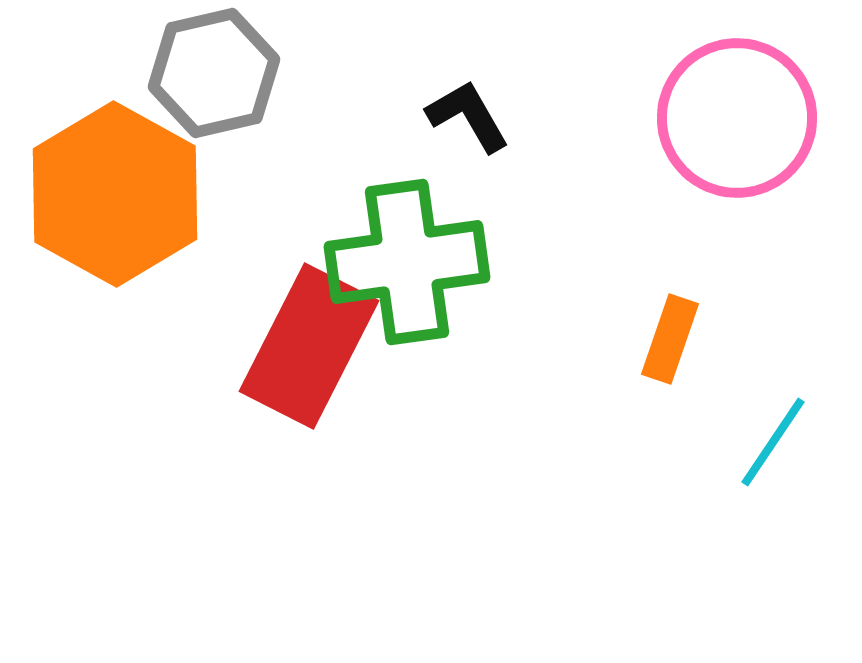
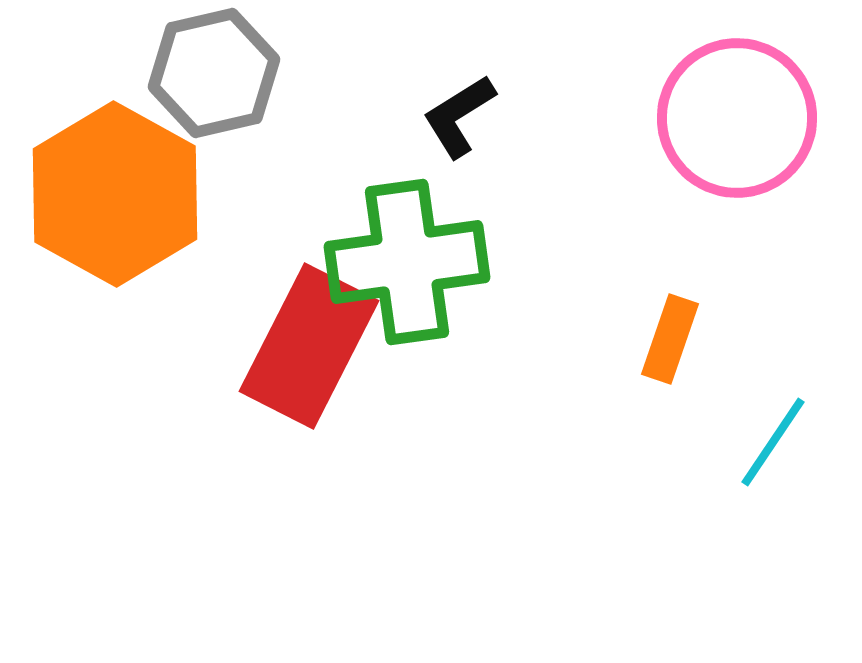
black L-shape: moved 9 px left; rotated 92 degrees counterclockwise
